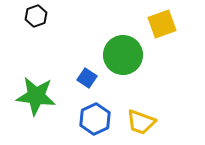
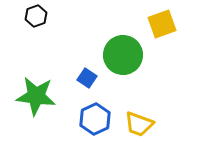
yellow trapezoid: moved 2 px left, 2 px down
